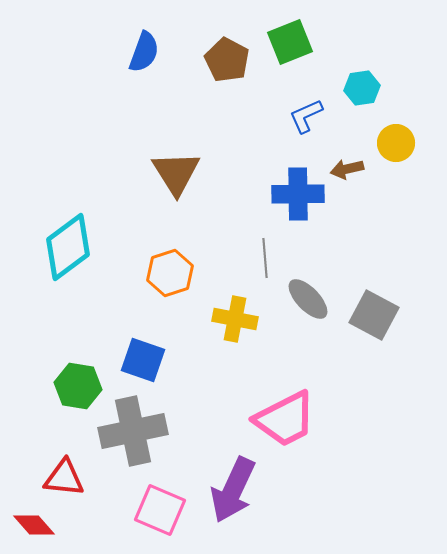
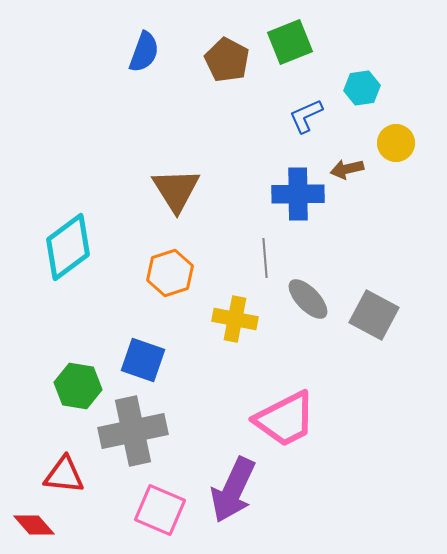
brown triangle: moved 17 px down
red triangle: moved 3 px up
